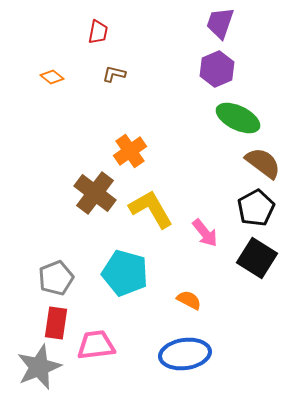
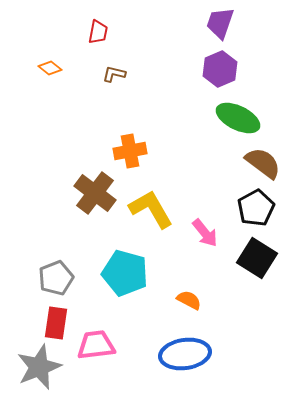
purple hexagon: moved 3 px right
orange diamond: moved 2 px left, 9 px up
orange cross: rotated 24 degrees clockwise
